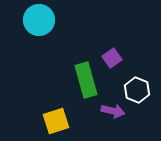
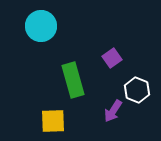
cyan circle: moved 2 px right, 6 px down
green rectangle: moved 13 px left
purple arrow: rotated 110 degrees clockwise
yellow square: moved 3 px left; rotated 16 degrees clockwise
